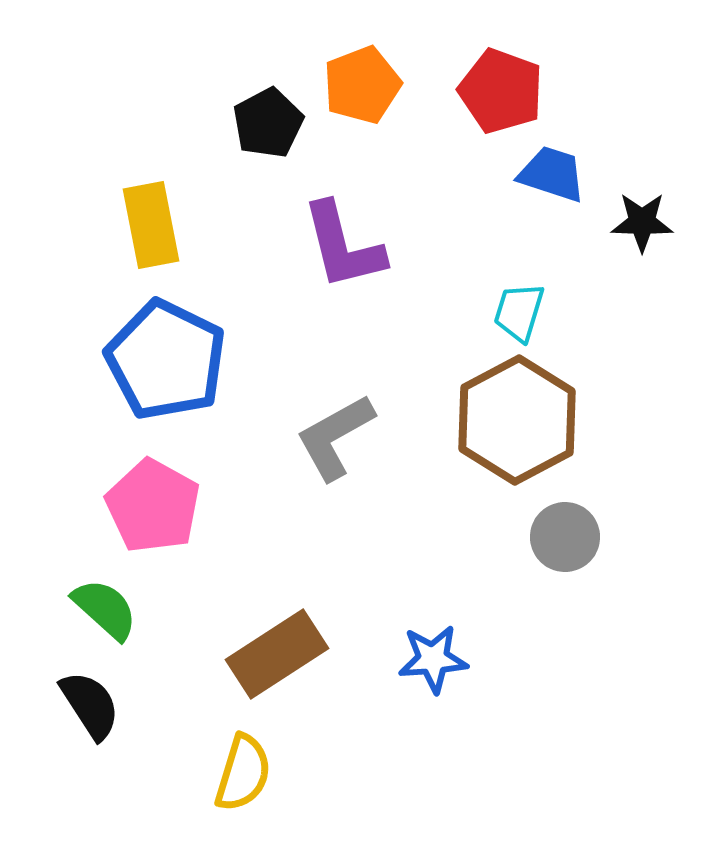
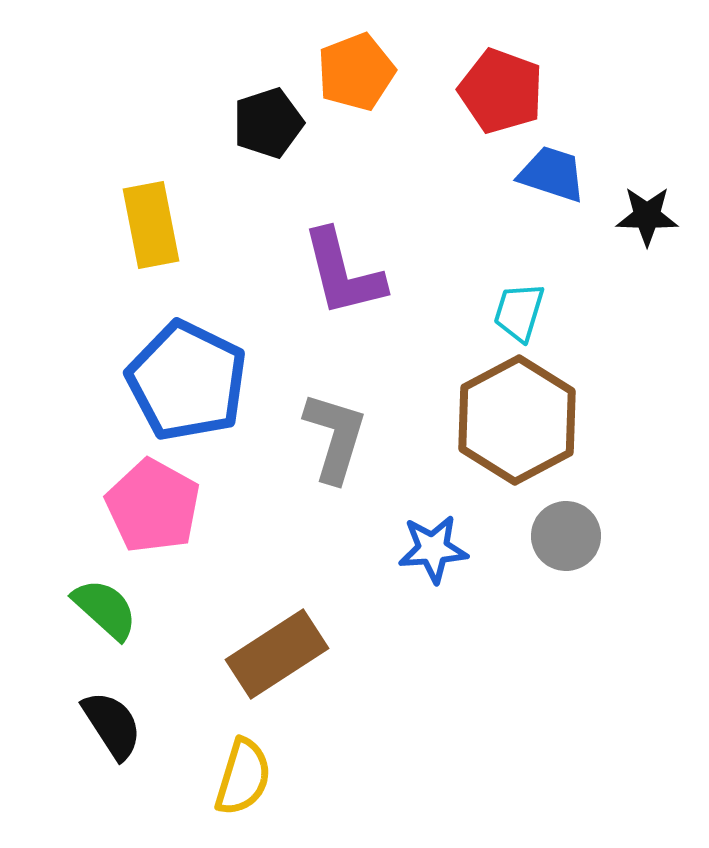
orange pentagon: moved 6 px left, 13 px up
black pentagon: rotated 10 degrees clockwise
black star: moved 5 px right, 6 px up
purple L-shape: moved 27 px down
blue pentagon: moved 21 px right, 21 px down
gray L-shape: rotated 136 degrees clockwise
gray circle: moved 1 px right, 1 px up
blue star: moved 110 px up
black semicircle: moved 22 px right, 20 px down
yellow semicircle: moved 4 px down
